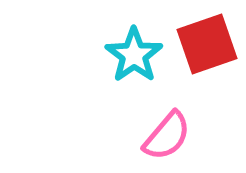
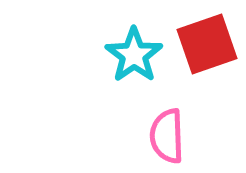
pink semicircle: rotated 138 degrees clockwise
